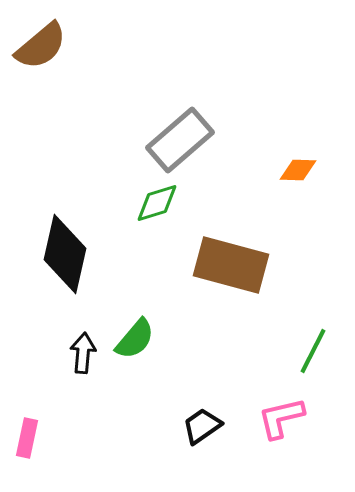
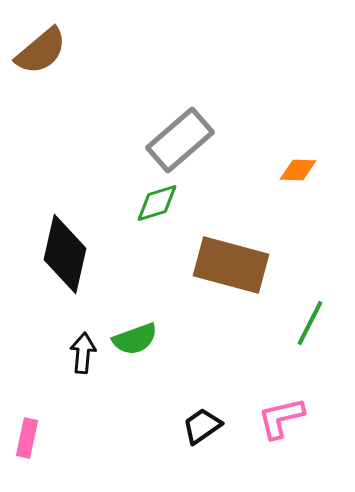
brown semicircle: moved 5 px down
green semicircle: rotated 30 degrees clockwise
green line: moved 3 px left, 28 px up
